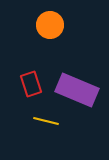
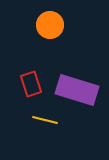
purple rectangle: rotated 6 degrees counterclockwise
yellow line: moved 1 px left, 1 px up
